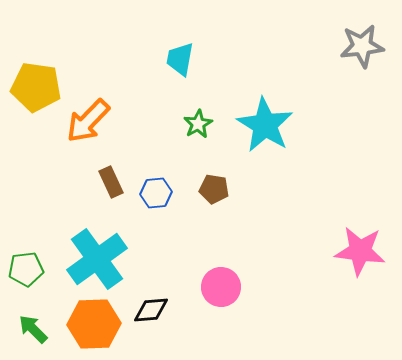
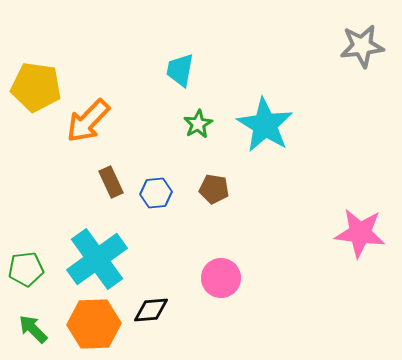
cyan trapezoid: moved 11 px down
pink star: moved 18 px up
pink circle: moved 9 px up
